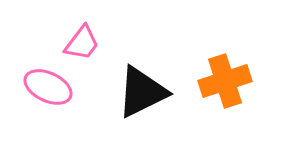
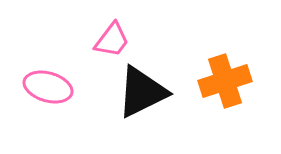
pink trapezoid: moved 30 px right, 3 px up
pink ellipse: rotated 9 degrees counterclockwise
